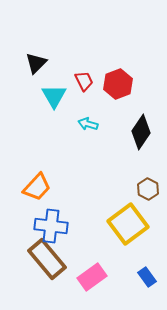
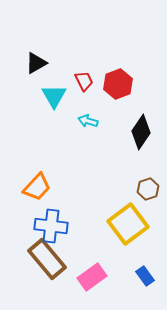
black triangle: rotated 15 degrees clockwise
cyan arrow: moved 3 px up
brown hexagon: rotated 15 degrees clockwise
blue rectangle: moved 2 px left, 1 px up
